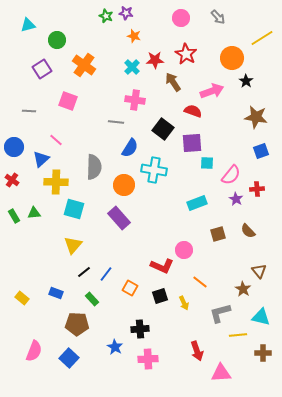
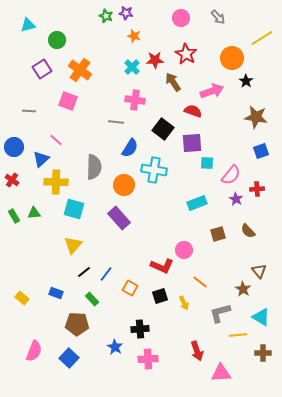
orange cross at (84, 65): moved 4 px left, 5 px down
cyan triangle at (261, 317): rotated 18 degrees clockwise
